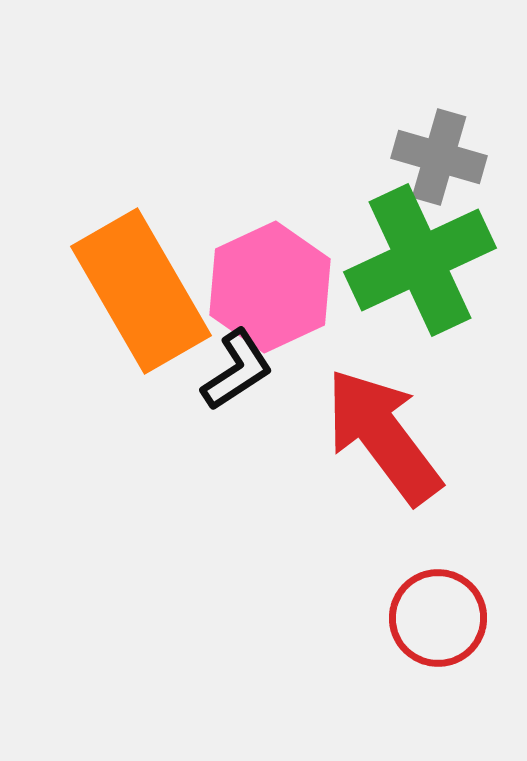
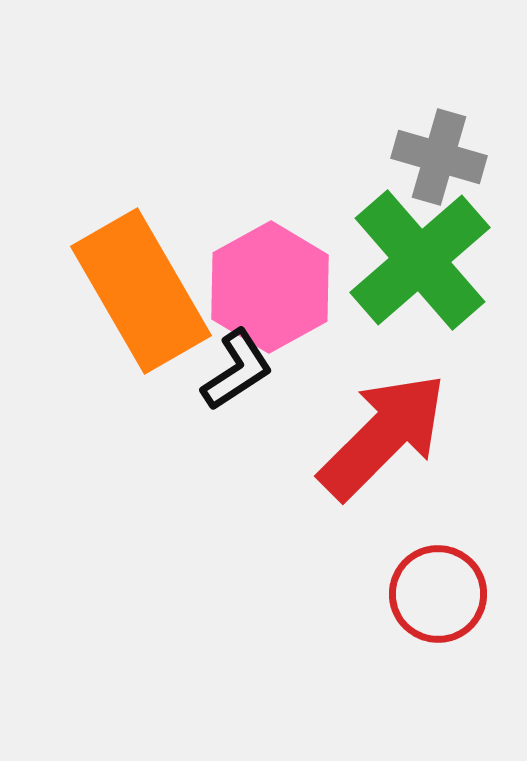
green cross: rotated 16 degrees counterclockwise
pink hexagon: rotated 4 degrees counterclockwise
red arrow: rotated 82 degrees clockwise
red circle: moved 24 px up
